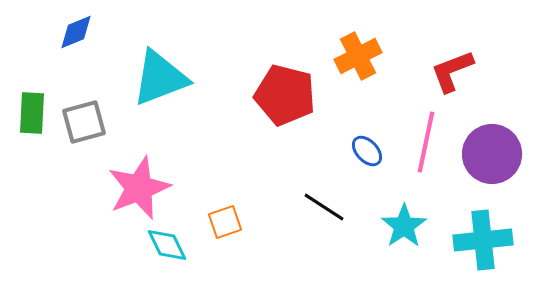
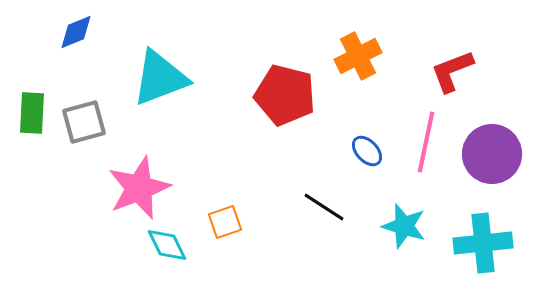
cyan star: rotated 21 degrees counterclockwise
cyan cross: moved 3 px down
